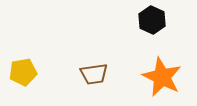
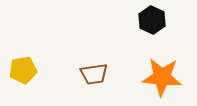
yellow pentagon: moved 2 px up
orange star: rotated 21 degrees counterclockwise
